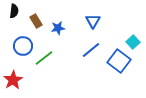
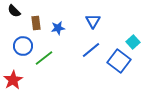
black semicircle: rotated 128 degrees clockwise
brown rectangle: moved 2 px down; rotated 24 degrees clockwise
